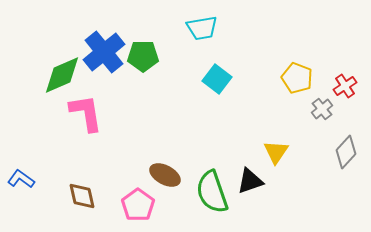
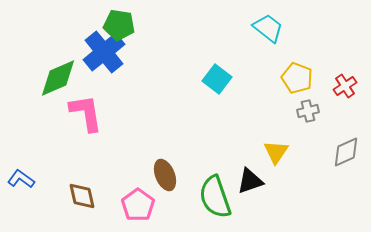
cyan trapezoid: moved 66 px right; rotated 132 degrees counterclockwise
green pentagon: moved 24 px left, 31 px up; rotated 8 degrees clockwise
green diamond: moved 4 px left, 3 px down
gray cross: moved 14 px left, 2 px down; rotated 25 degrees clockwise
gray diamond: rotated 24 degrees clockwise
brown ellipse: rotated 40 degrees clockwise
green semicircle: moved 3 px right, 5 px down
